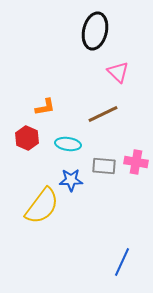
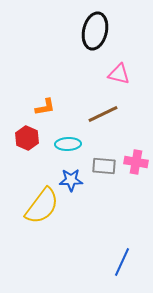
pink triangle: moved 1 px right, 2 px down; rotated 30 degrees counterclockwise
cyan ellipse: rotated 10 degrees counterclockwise
